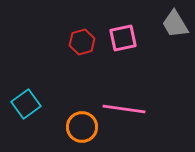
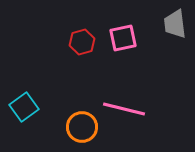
gray trapezoid: rotated 24 degrees clockwise
cyan square: moved 2 px left, 3 px down
pink line: rotated 6 degrees clockwise
